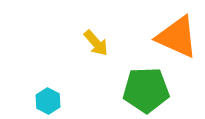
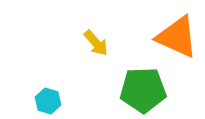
green pentagon: moved 3 px left
cyan hexagon: rotated 10 degrees counterclockwise
